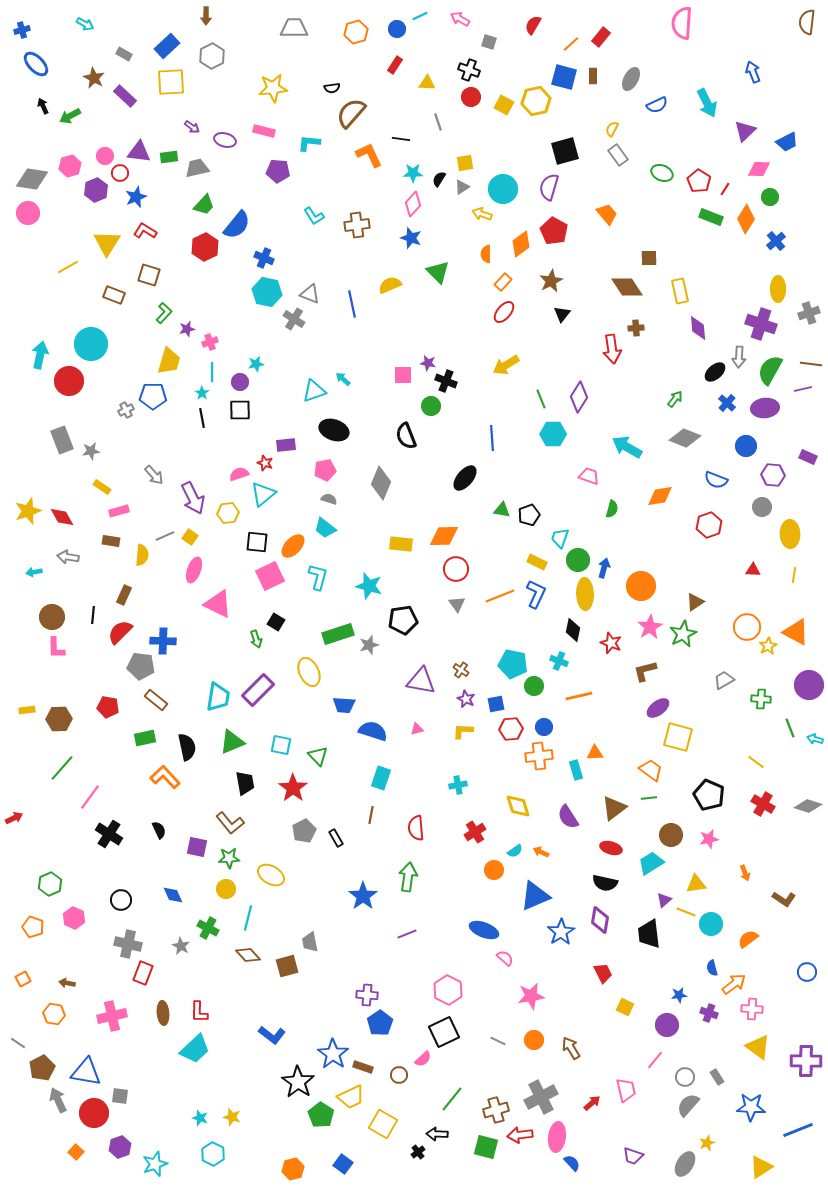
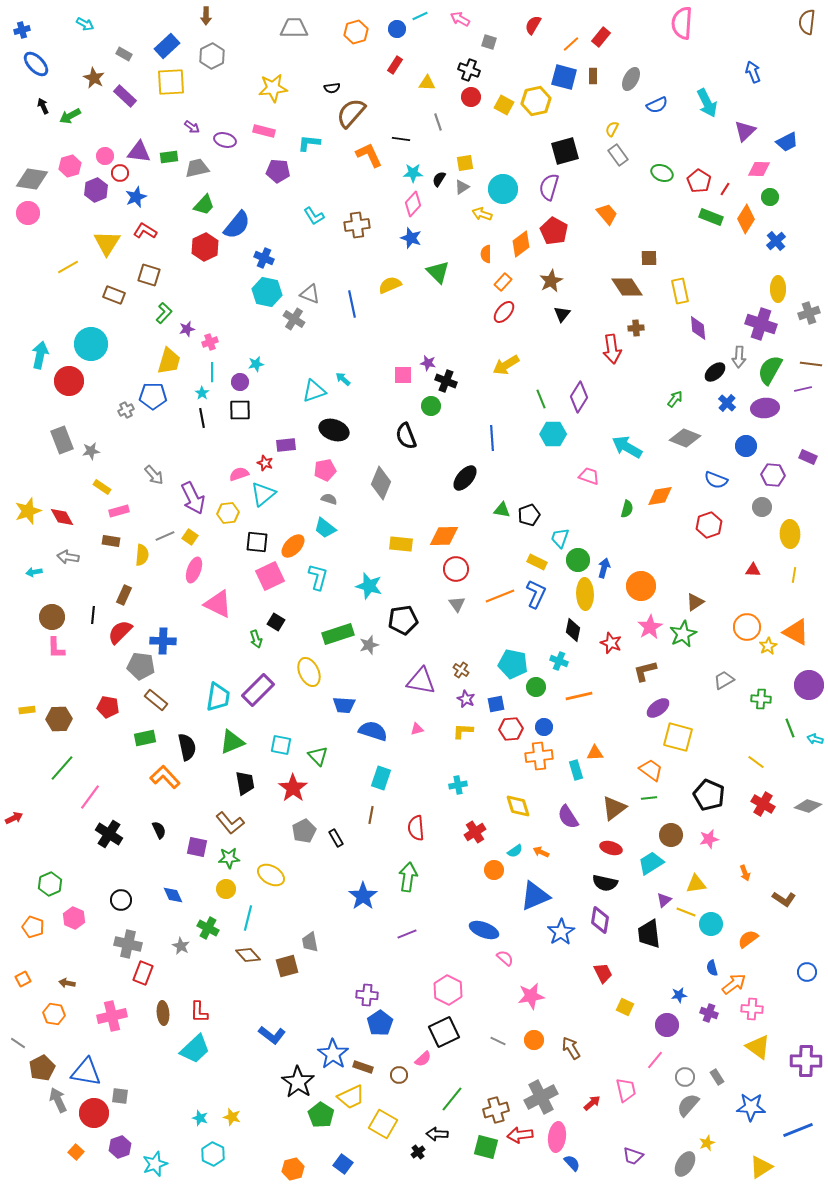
green semicircle at (612, 509): moved 15 px right
green circle at (534, 686): moved 2 px right, 1 px down
